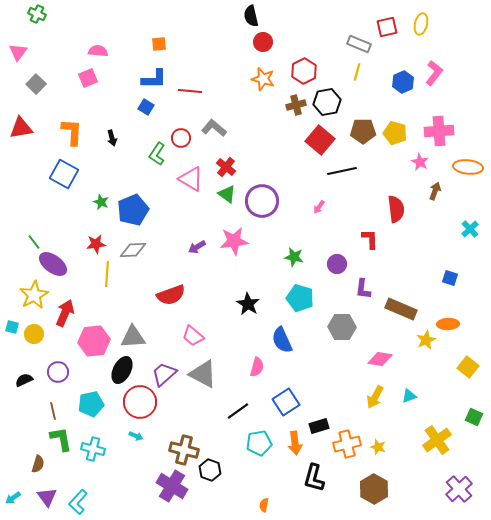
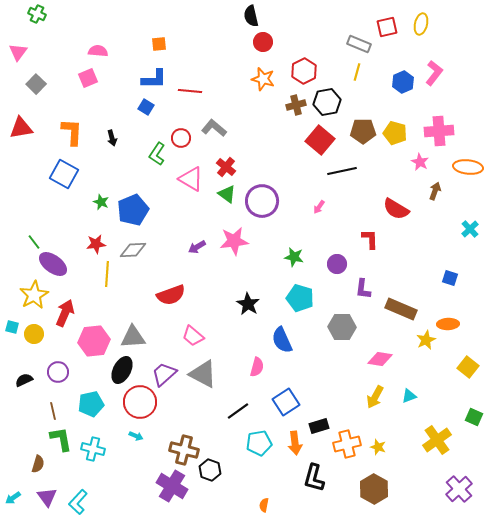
red semicircle at (396, 209): rotated 128 degrees clockwise
